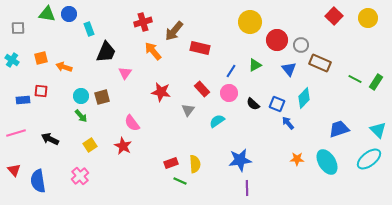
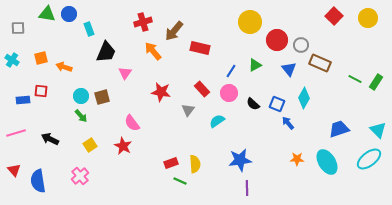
cyan diamond at (304, 98): rotated 15 degrees counterclockwise
